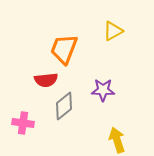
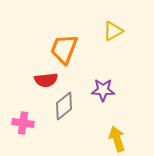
yellow arrow: moved 1 px up
